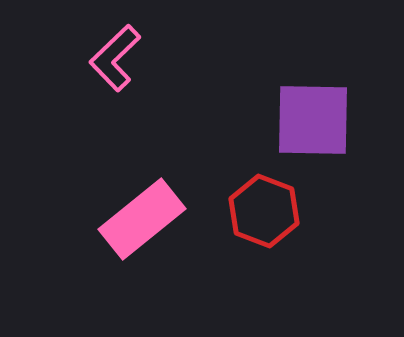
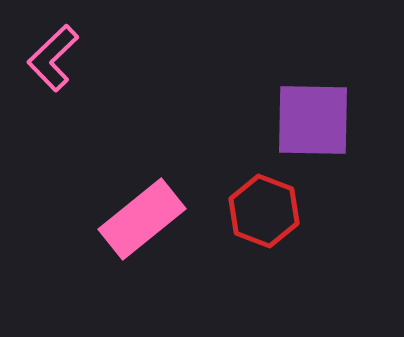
pink L-shape: moved 62 px left
